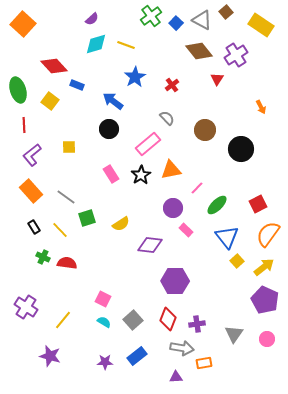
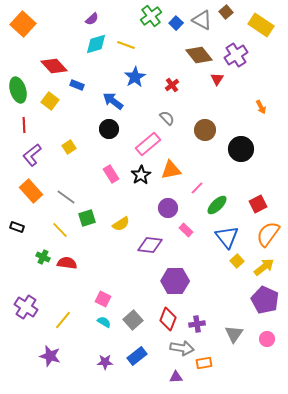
brown diamond at (199, 51): moved 4 px down
yellow square at (69, 147): rotated 32 degrees counterclockwise
purple circle at (173, 208): moved 5 px left
black rectangle at (34, 227): moved 17 px left; rotated 40 degrees counterclockwise
